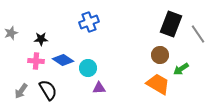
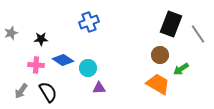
pink cross: moved 4 px down
black semicircle: moved 2 px down
